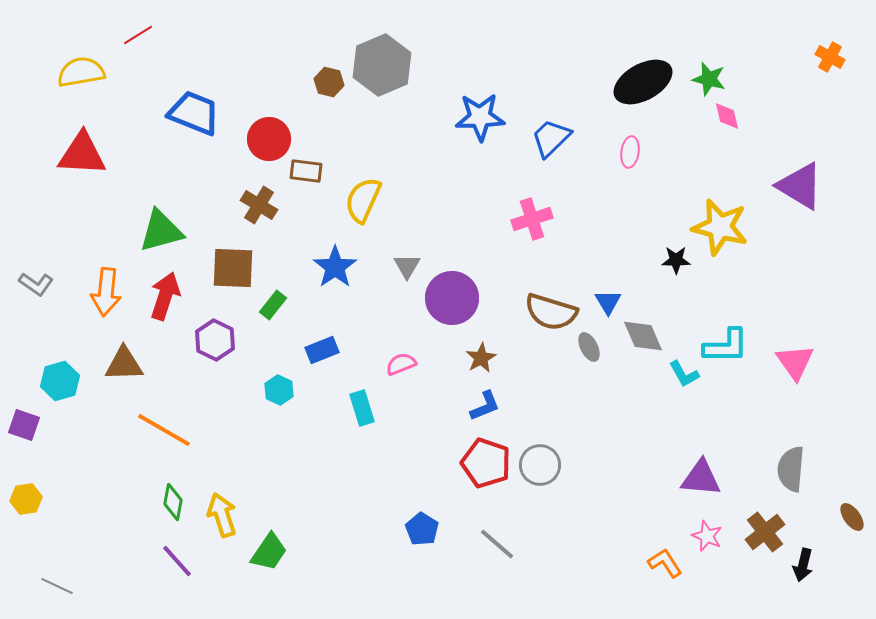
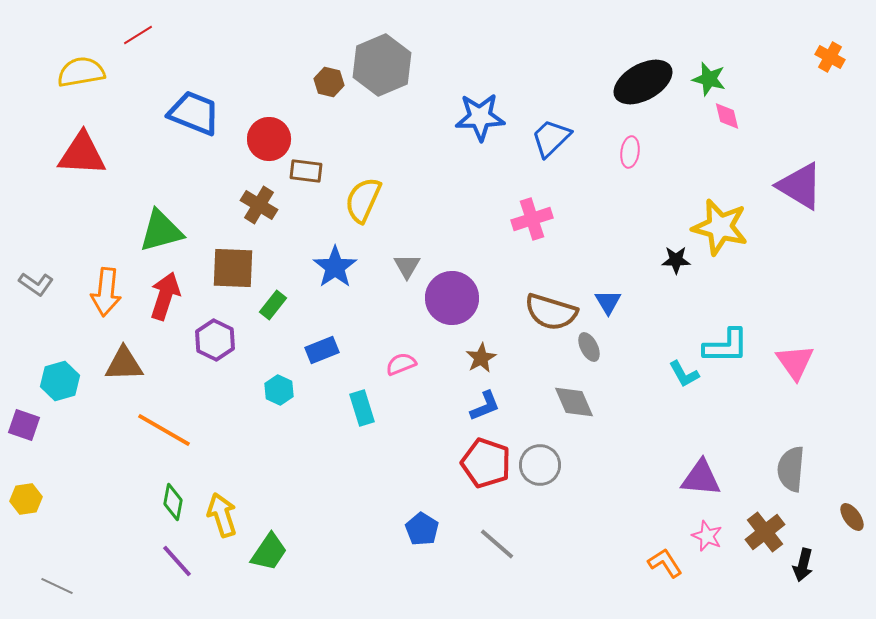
gray diamond at (643, 336): moved 69 px left, 66 px down
